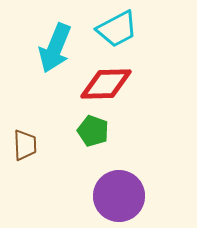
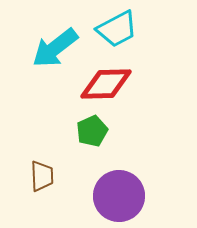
cyan arrow: rotated 30 degrees clockwise
green pentagon: moved 1 px left; rotated 28 degrees clockwise
brown trapezoid: moved 17 px right, 31 px down
